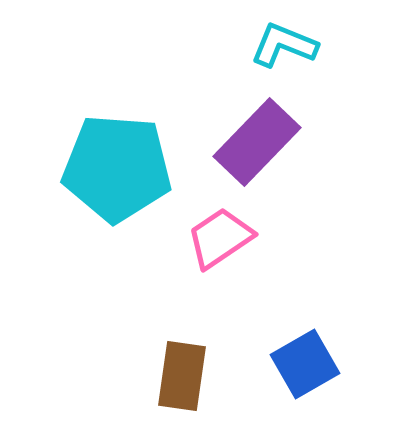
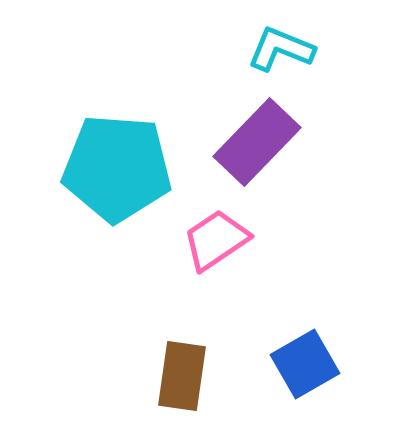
cyan L-shape: moved 3 px left, 4 px down
pink trapezoid: moved 4 px left, 2 px down
